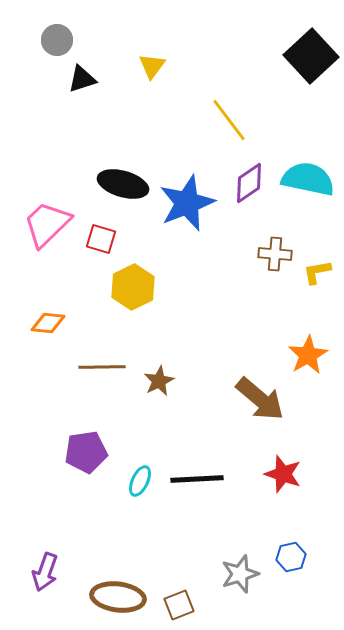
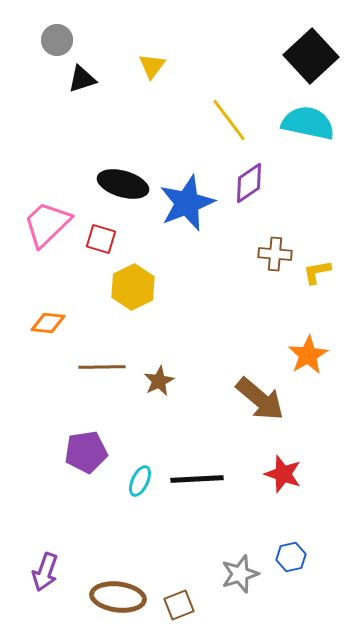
cyan semicircle: moved 56 px up
